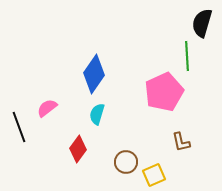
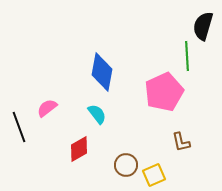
black semicircle: moved 1 px right, 3 px down
blue diamond: moved 8 px right, 2 px up; rotated 24 degrees counterclockwise
cyan semicircle: rotated 125 degrees clockwise
red diamond: moved 1 px right; rotated 24 degrees clockwise
brown circle: moved 3 px down
